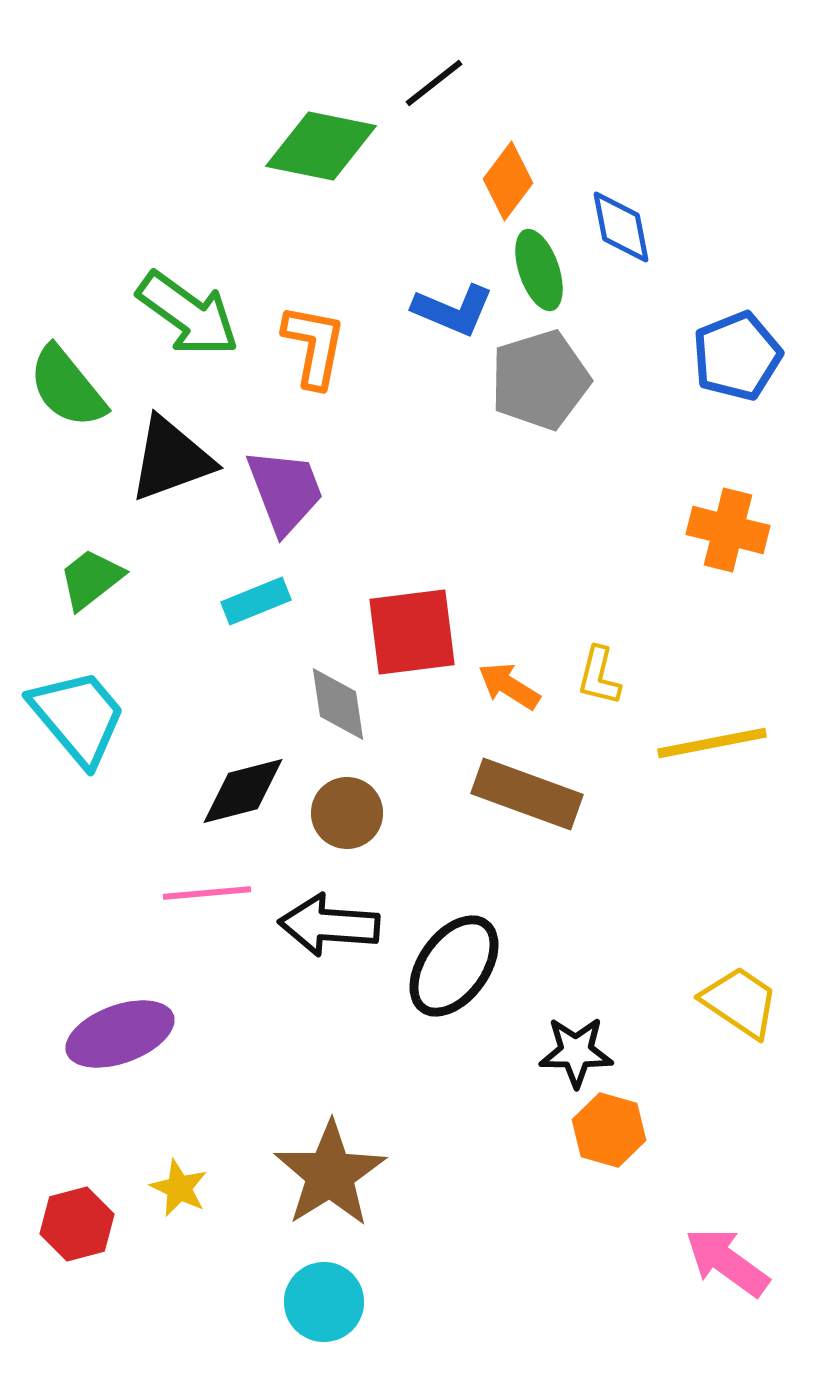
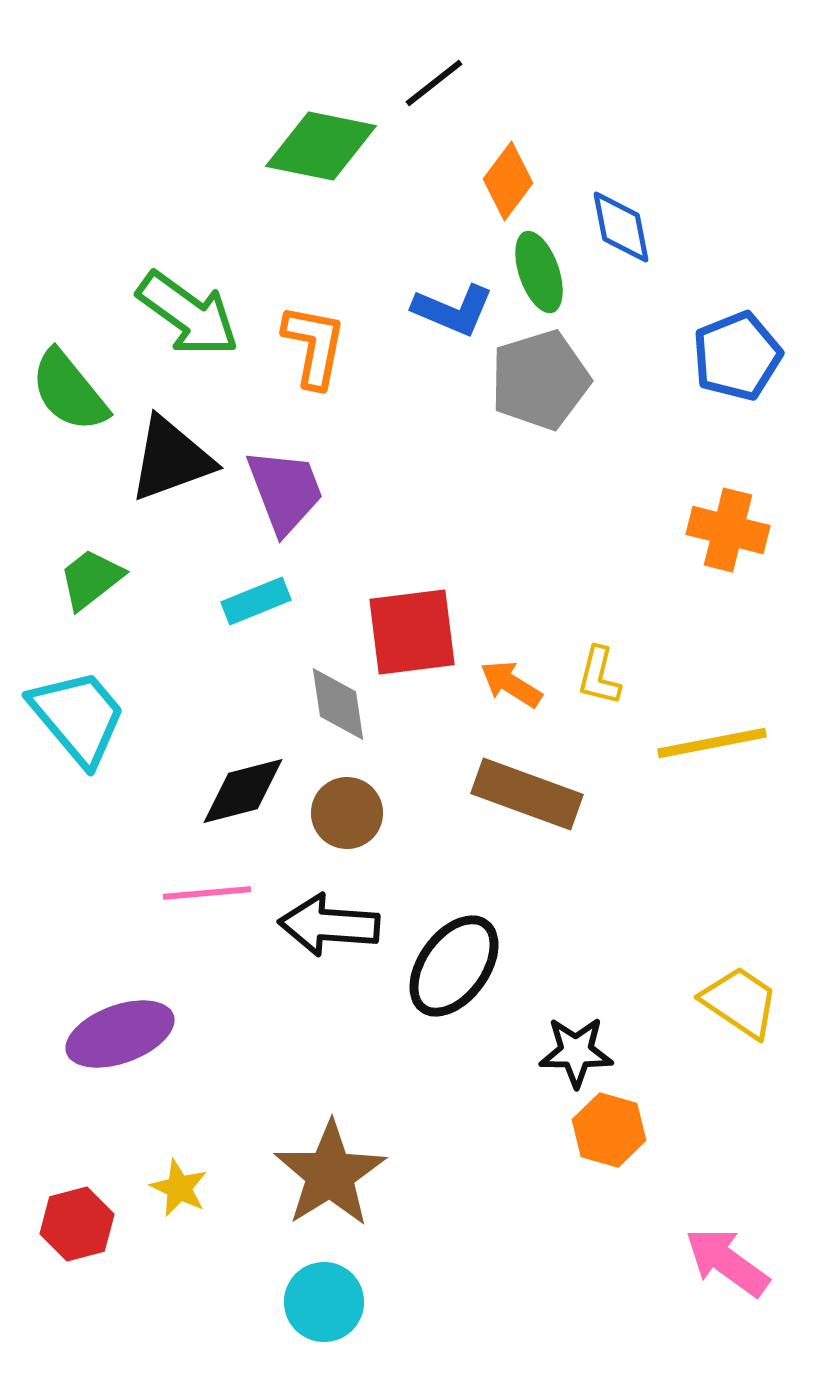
green ellipse: moved 2 px down
green semicircle: moved 2 px right, 4 px down
orange arrow: moved 2 px right, 2 px up
